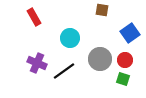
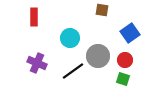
red rectangle: rotated 30 degrees clockwise
gray circle: moved 2 px left, 3 px up
black line: moved 9 px right
